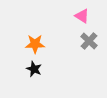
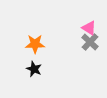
pink triangle: moved 7 px right, 12 px down
gray cross: moved 1 px right, 1 px down
